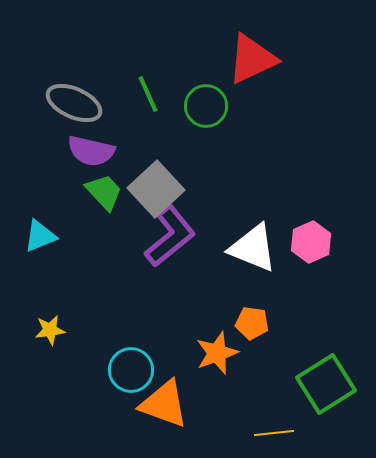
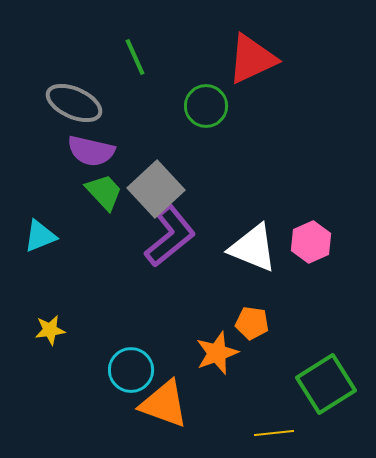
green line: moved 13 px left, 37 px up
